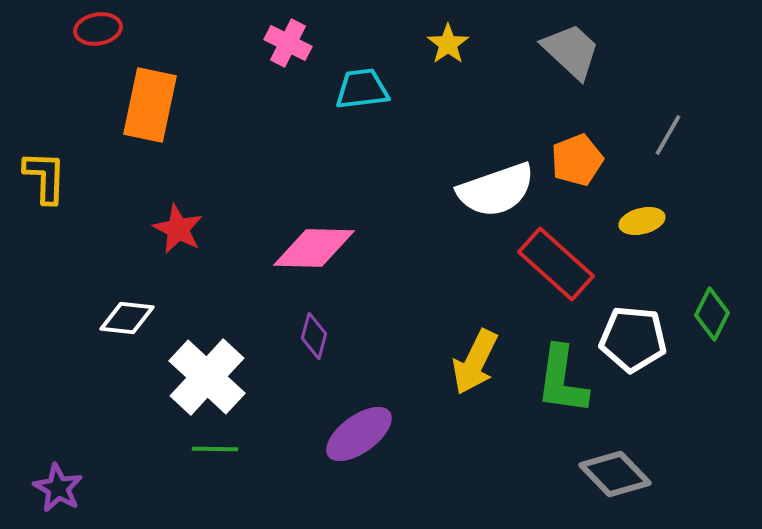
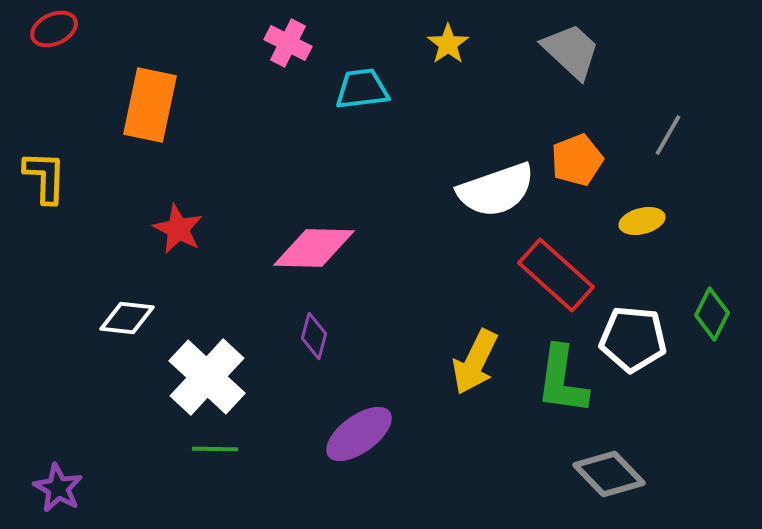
red ellipse: moved 44 px left; rotated 15 degrees counterclockwise
red rectangle: moved 11 px down
gray diamond: moved 6 px left
